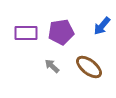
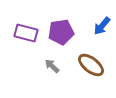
purple rectangle: rotated 15 degrees clockwise
brown ellipse: moved 2 px right, 2 px up
